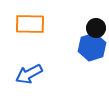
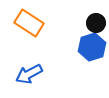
orange rectangle: moved 1 px left, 1 px up; rotated 32 degrees clockwise
black circle: moved 5 px up
